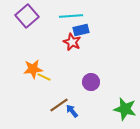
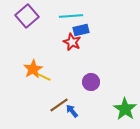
orange star: rotated 24 degrees counterclockwise
green star: rotated 20 degrees clockwise
